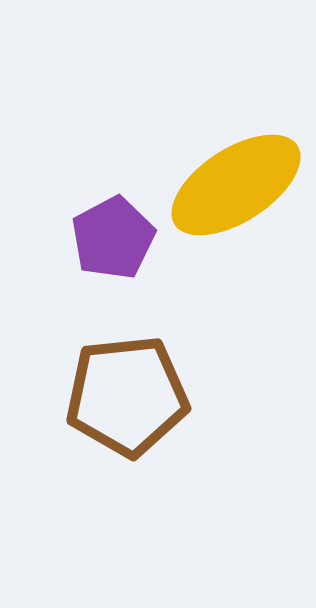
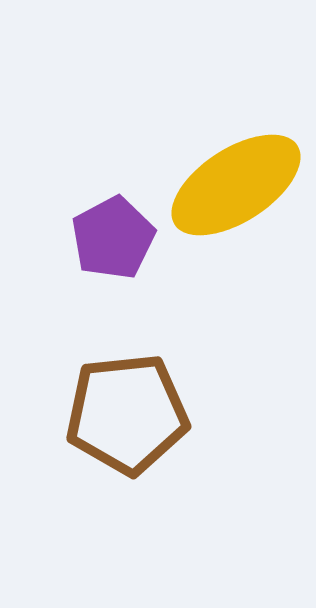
brown pentagon: moved 18 px down
